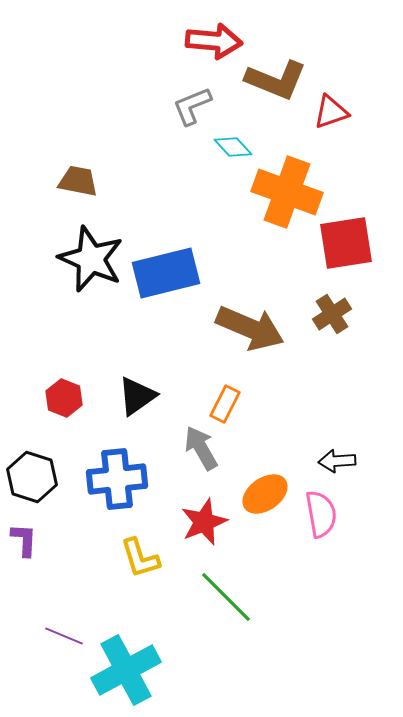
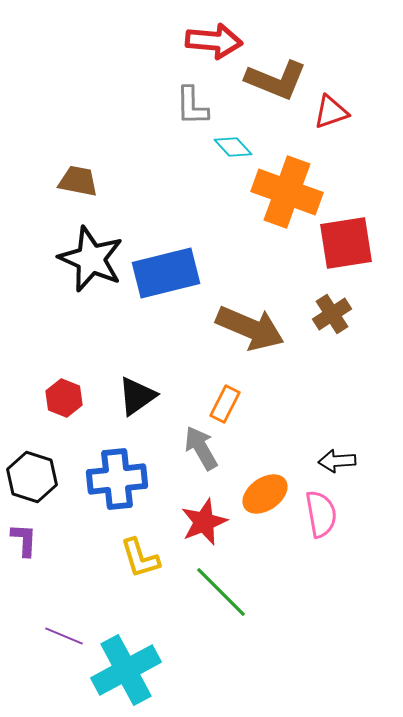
gray L-shape: rotated 69 degrees counterclockwise
green line: moved 5 px left, 5 px up
